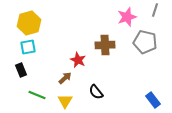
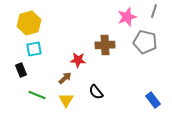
gray line: moved 1 px left, 1 px down
cyan square: moved 6 px right, 2 px down
red star: rotated 21 degrees counterclockwise
yellow triangle: moved 1 px right, 1 px up
